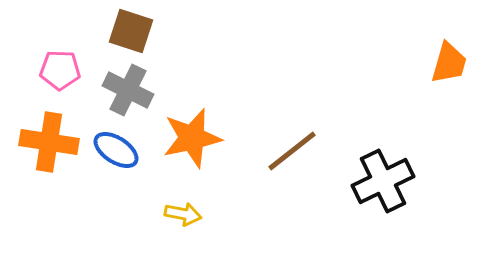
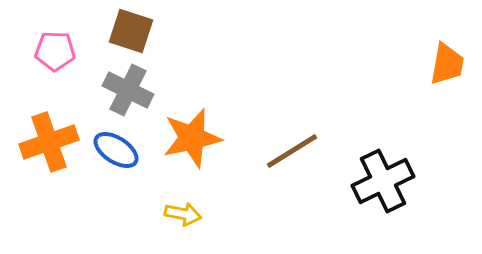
orange trapezoid: moved 2 px left, 1 px down; rotated 6 degrees counterclockwise
pink pentagon: moved 5 px left, 19 px up
orange cross: rotated 28 degrees counterclockwise
brown line: rotated 6 degrees clockwise
